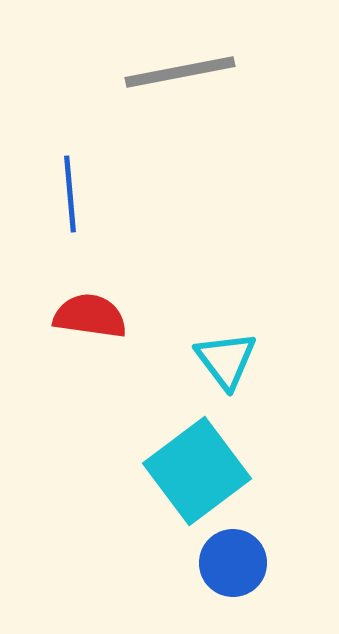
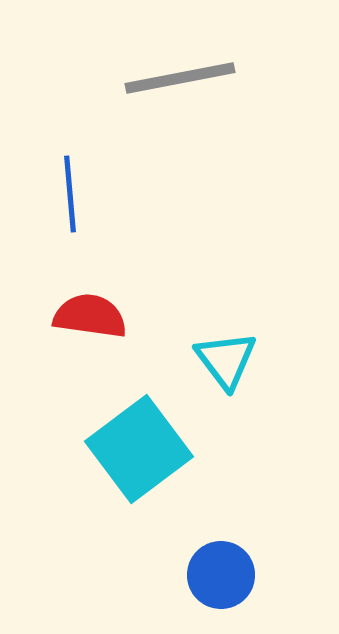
gray line: moved 6 px down
cyan square: moved 58 px left, 22 px up
blue circle: moved 12 px left, 12 px down
